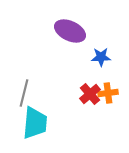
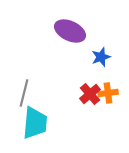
blue star: rotated 18 degrees counterclockwise
